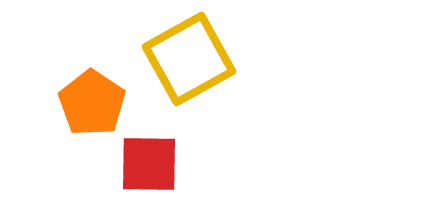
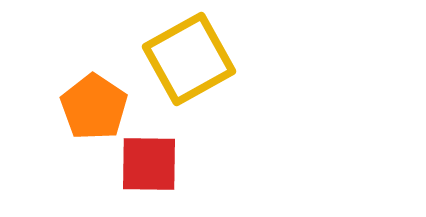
orange pentagon: moved 2 px right, 4 px down
